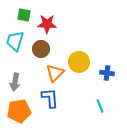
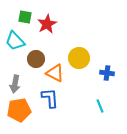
green square: moved 1 px right, 2 px down
red star: rotated 30 degrees counterclockwise
cyan trapezoid: rotated 60 degrees counterclockwise
brown circle: moved 5 px left, 10 px down
yellow circle: moved 4 px up
orange triangle: rotated 48 degrees counterclockwise
gray arrow: moved 2 px down
orange pentagon: moved 1 px up
